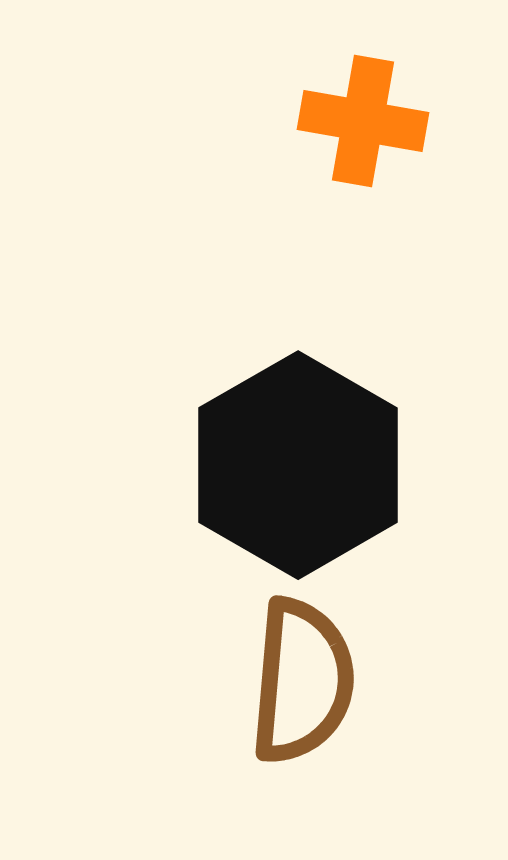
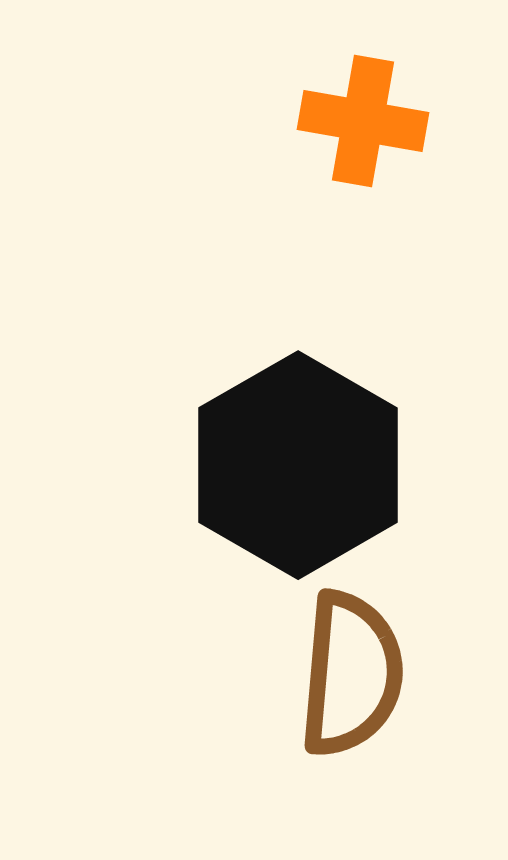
brown semicircle: moved 49 px right, 7 px up
